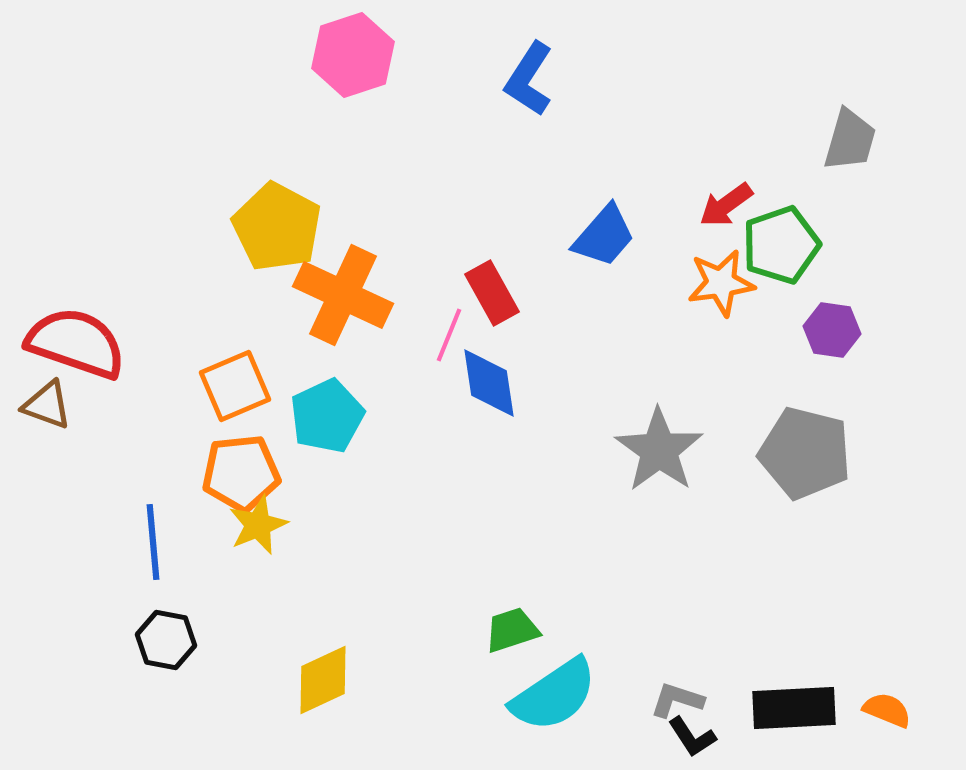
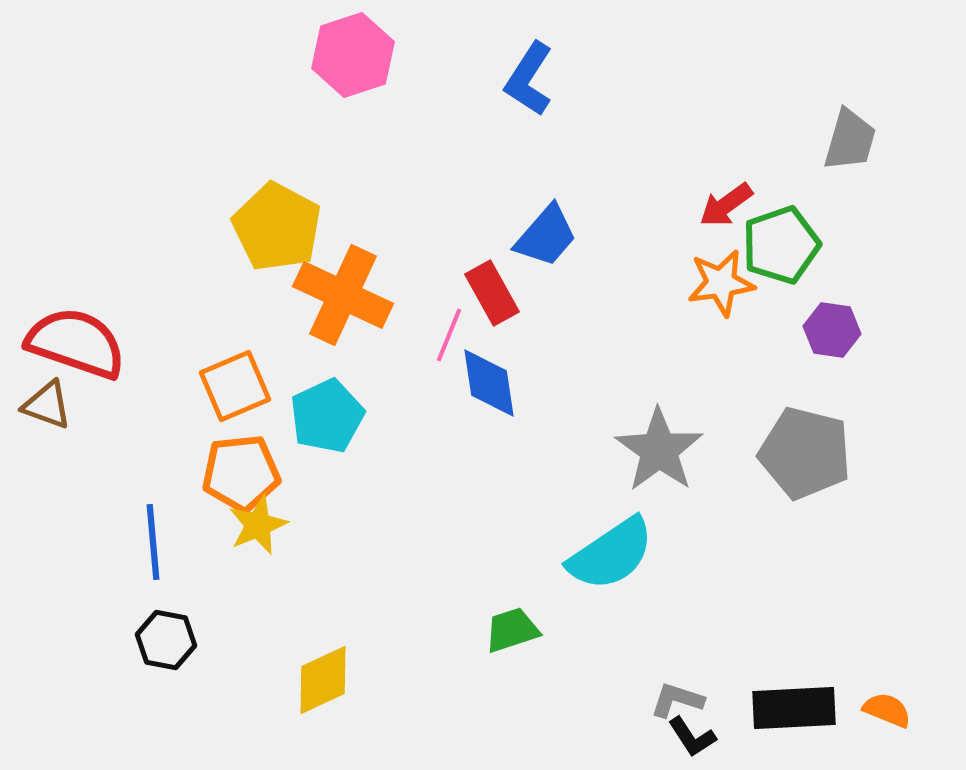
blue trapezoid: moved 58 px left
cyan semicircle: moved 57 px right, 141 px up
